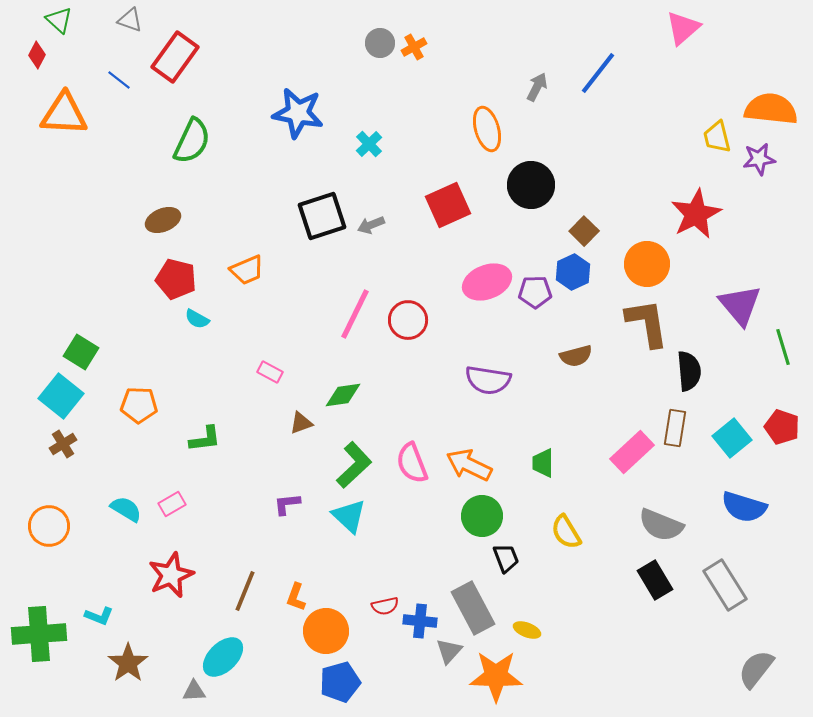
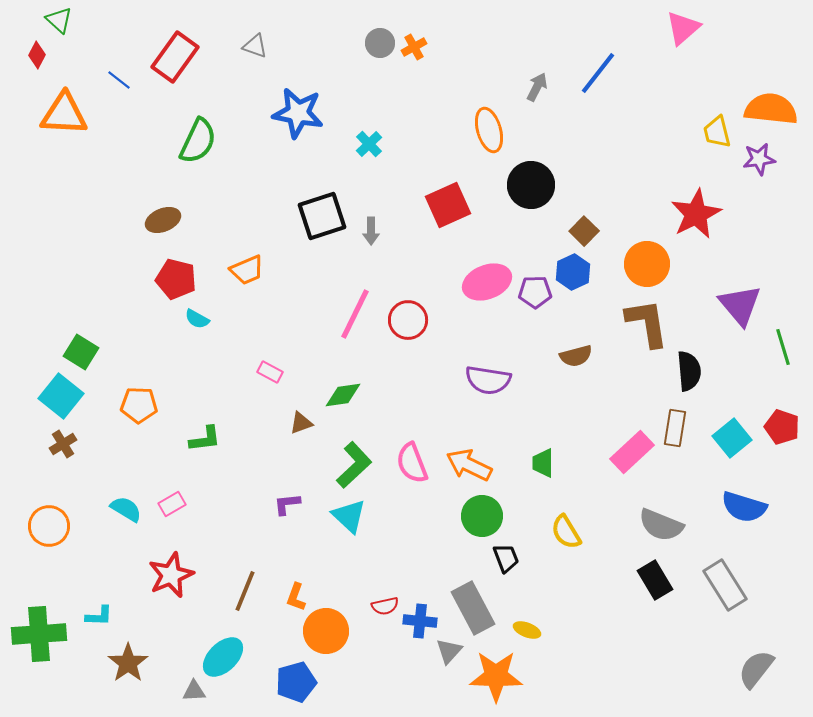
gray triangle at (130, 20): moved 125 px right, 26 px down
orange ellipse at (487, 129): moved 2 px right, 1 px down
yellow trapezoid at (717, 137): moved 5 px up
green semicircle at (192, 141): moved 6 px right
gray arrow at (371, 225): moved 6 px down; rotated 68 degrees counterclockwise
cyan L-shape at (99, 616): rotated 20 degrees counterclockwise
blue pentagon at (340, 682): moved 44 px left
